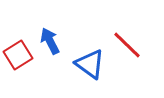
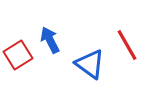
blue arrow: moved 1 px up
red line: rotated 16 degrees clockwise
